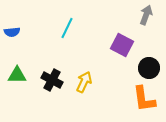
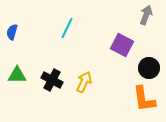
blue semicircle: rotated 112 degrees clockwise
